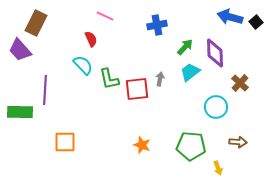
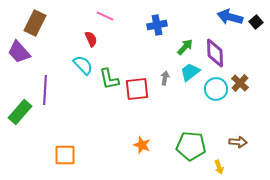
brown rectangle: moved 1 px left
purple trapezoid: moved 1 px left, 2 px down
gray arrow: moved 5 px right, 1 px up
cyan circle: moved 18 px up
green rectangle: rotated 50 degrees counterclockwise
orange square: moved 13 px down
yellow arrow: moved 1 px right, 1 px up
